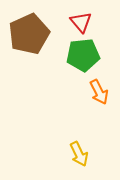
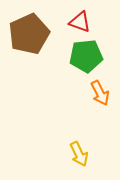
red triangle: moved 1 px left; rotated 30 degrees counterclockwise
green pentagon: moved 3 px right, 1 px down
orange arrow: moved 1 px right, 1 px down
